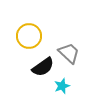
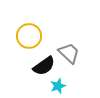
black semicircle: moved 1 px right, 1 px up
cyan star: moved 4 px left
